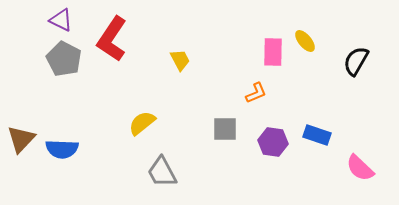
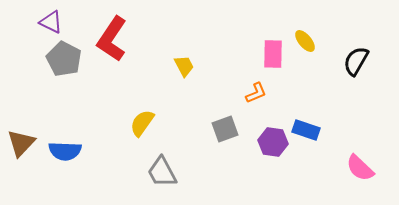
purple triangle: moved 10 px left, 2 px down
pink rectangle: moved 2 px down
yellow trapezoid: moved 4 px right, 6 px down
yellow semicircle: rotated 16 degrees counterclockwise
gray square: rotated 20 degrees counterclockwise
blue rectangle: moved 11 px left, 5 px up
brown triangle: moved 4 px down
blue semicircle: moved 3 px right, 2 px down
